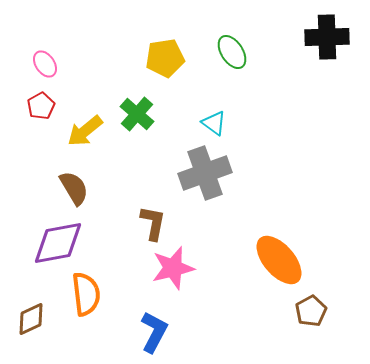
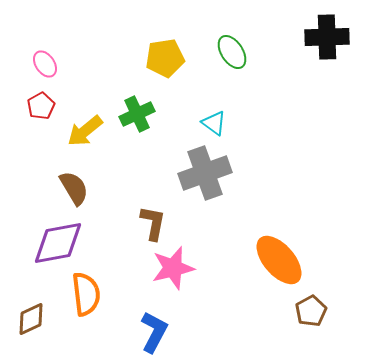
green cross: rotated 24 degrees clockwise
